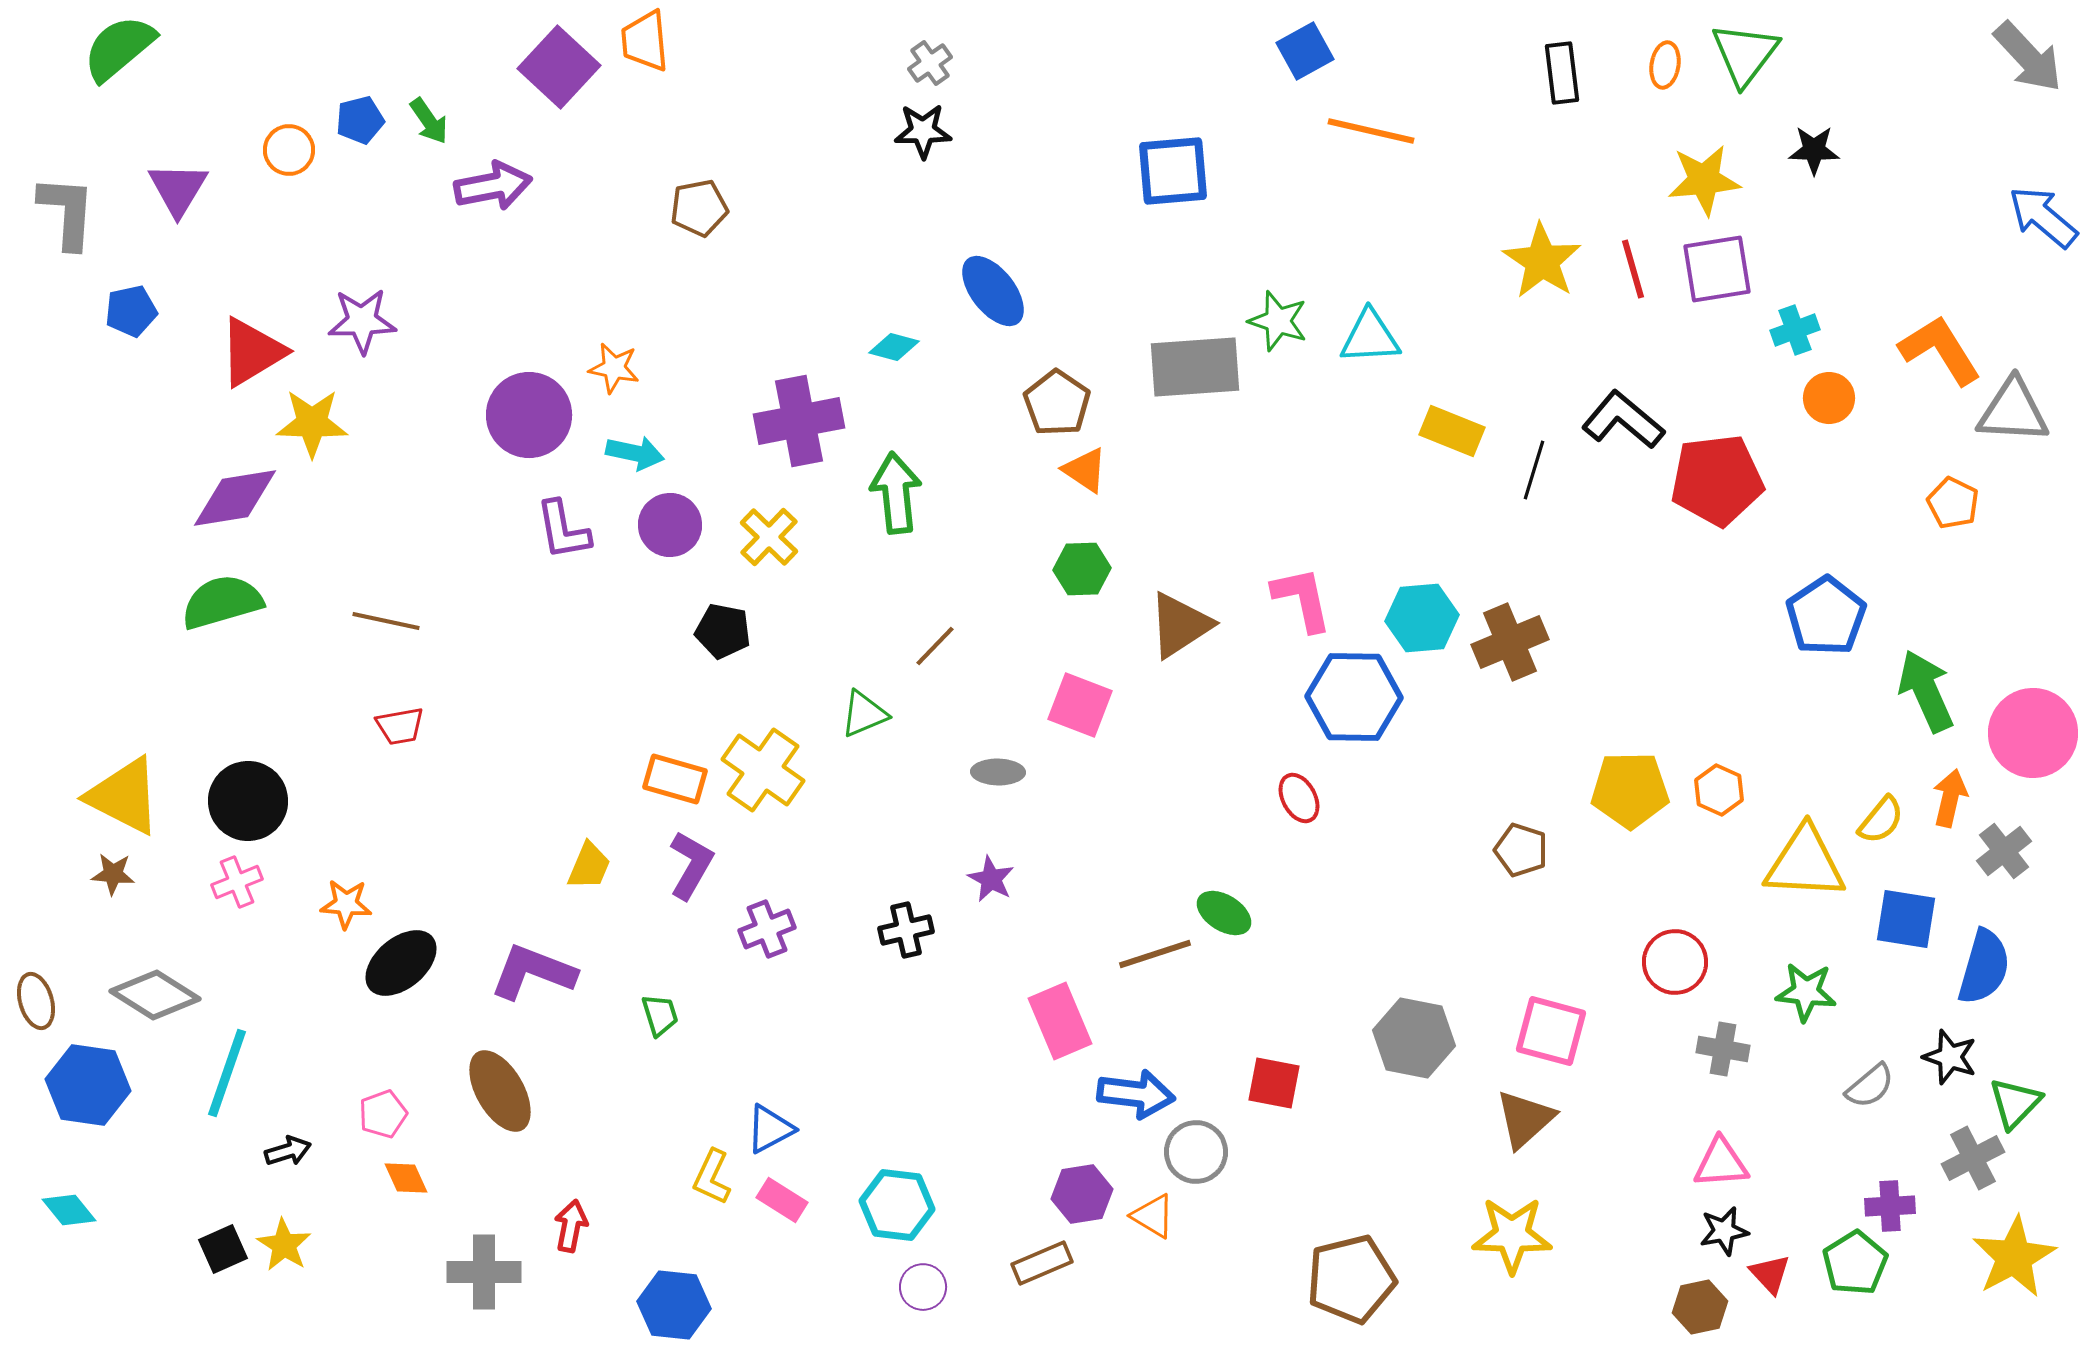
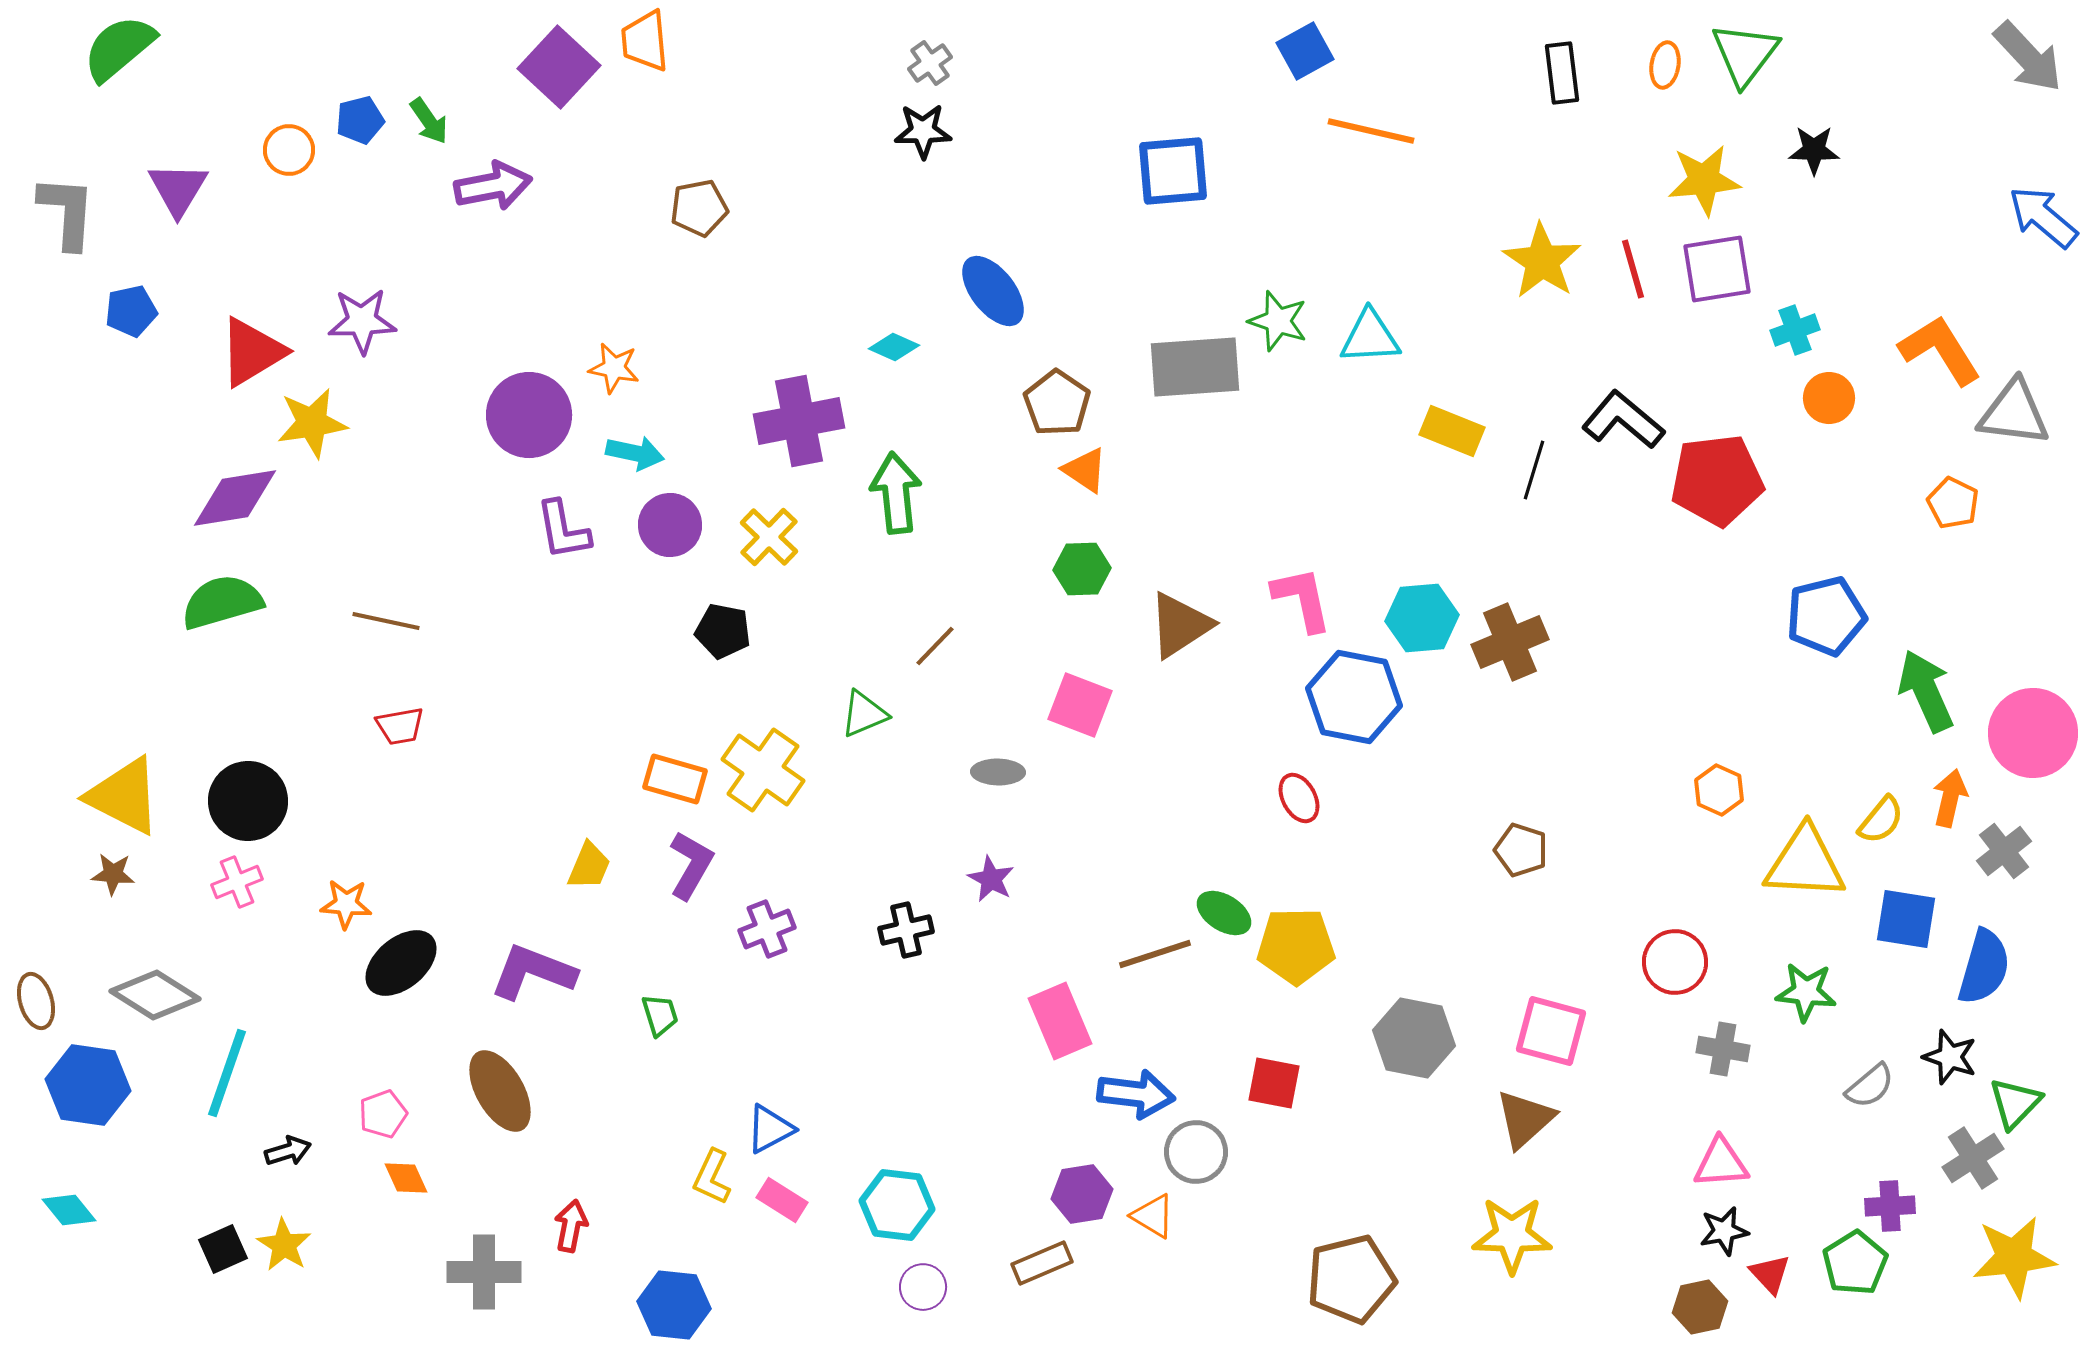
cyan diamond at (894, 347): rotated 9 degrees clockwise
gray triangle at (2013, 411): moved 1 px right, 2 px down; rotated 4 degrees clockwise
yellow star at (312, 423): rotated 10 degrees counterclockwise
blue pentagon at (1826, 616): rotated 20 degrees clockwise
blue hexagon at (1354, 697): rotated 10 degrees clockwise
yellow pentagon at (1630, 790): moved 334 px left, 156 px down
gray cross at (1973, 1158): rotated 6 degrees counterclockwise
yellow star at (2014, 1257): rotated 22 degrees clockwise
